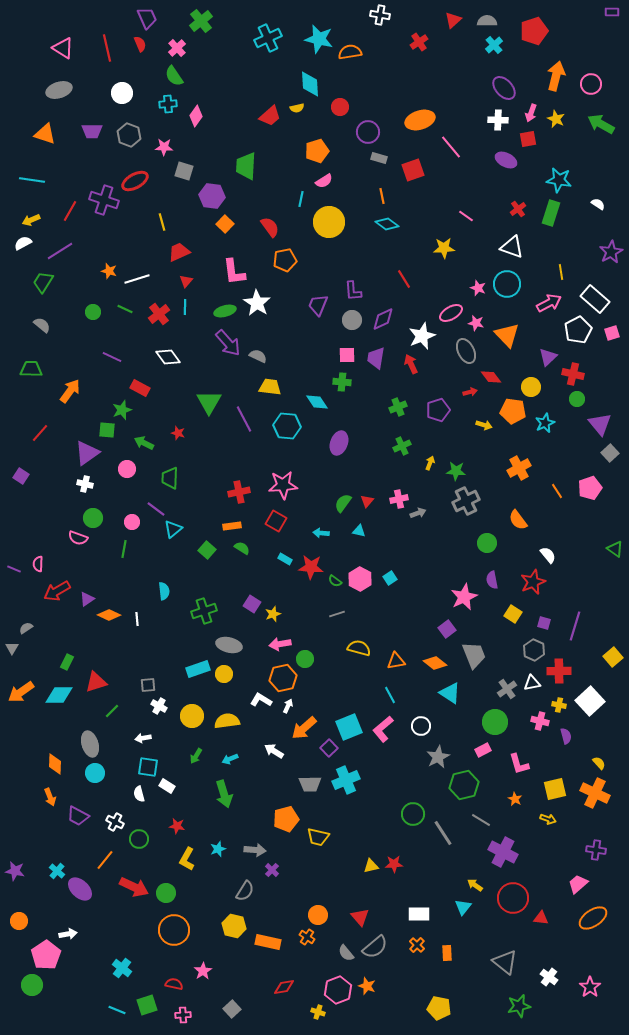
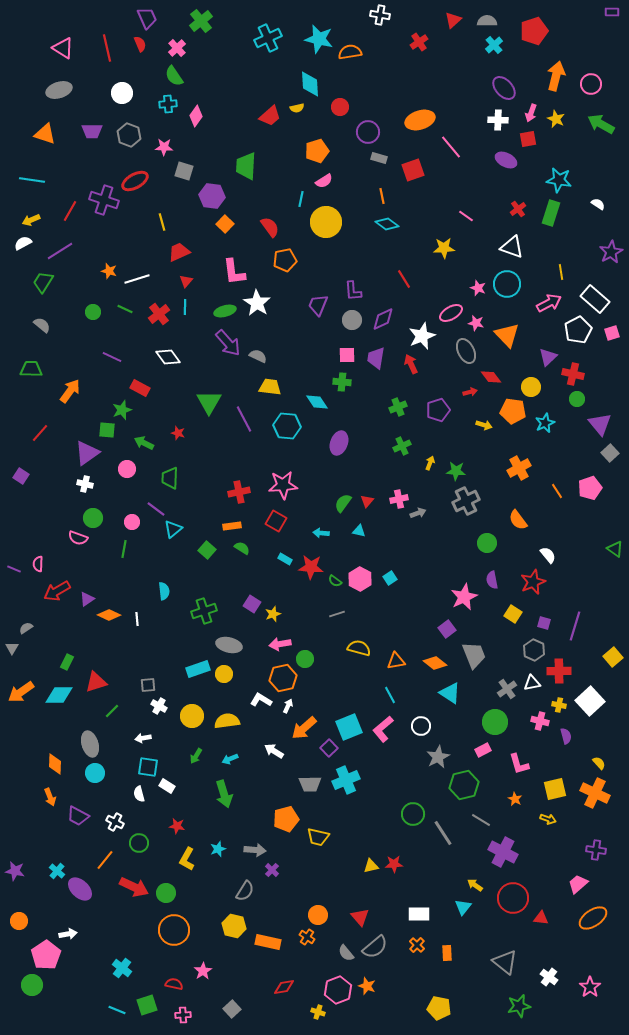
yellow circle at (329, 222): moved 3 px left
green circle at (139, 839): moved 4 px down
